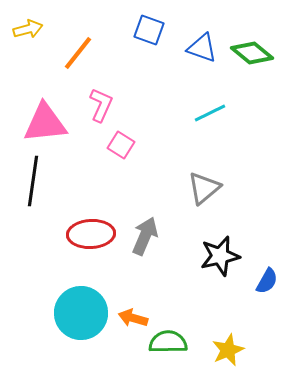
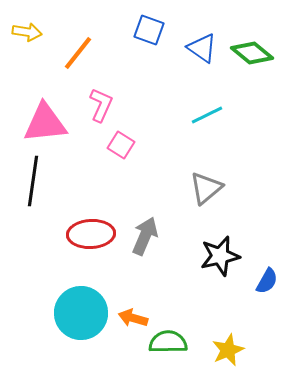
yellow arrow: moved 1 px left, 3 px down; rotated 24 degrees clockwise
blue triangle: rotated 16 degrees clockwise
cyan line: moved 3 px left, 2 px down
gray triangle: moved 2 px right
